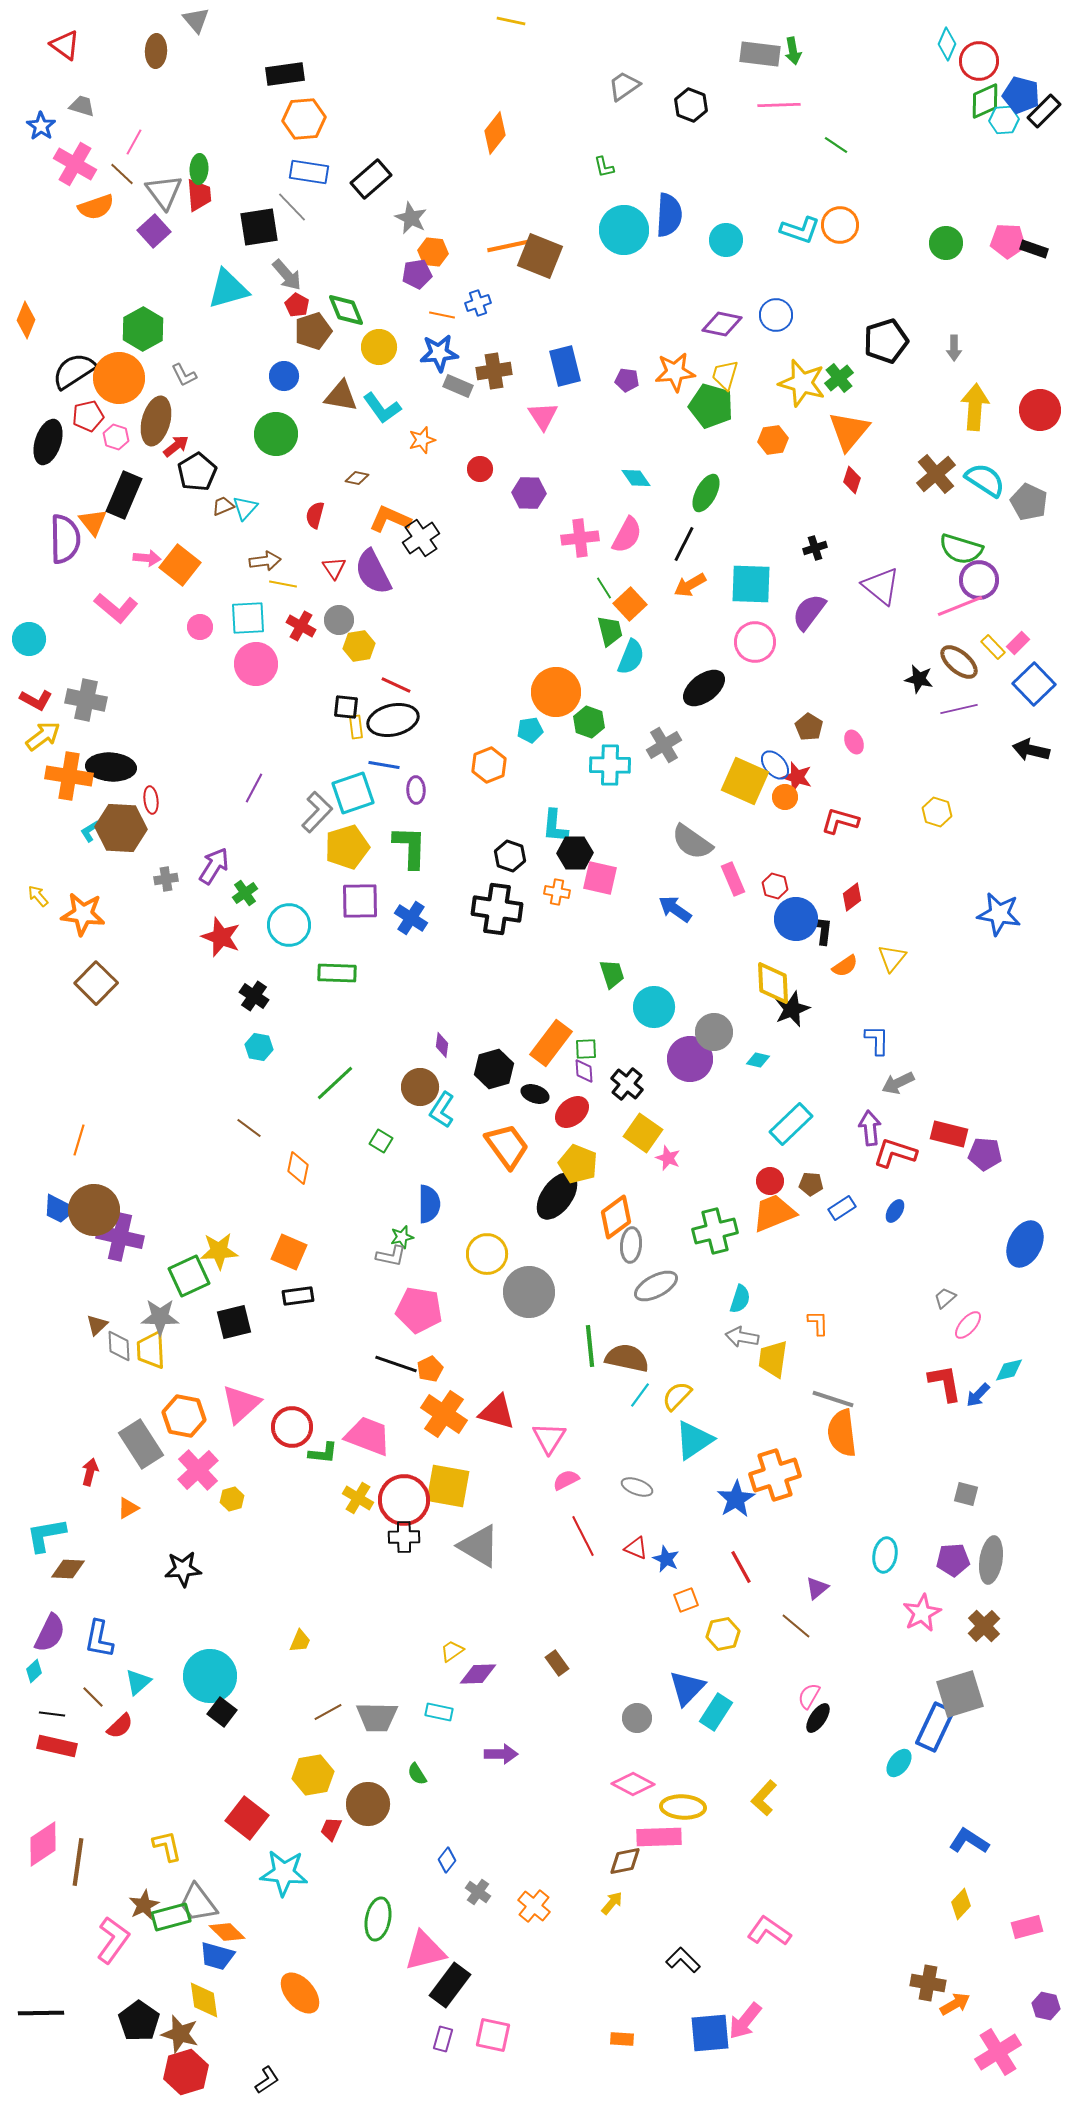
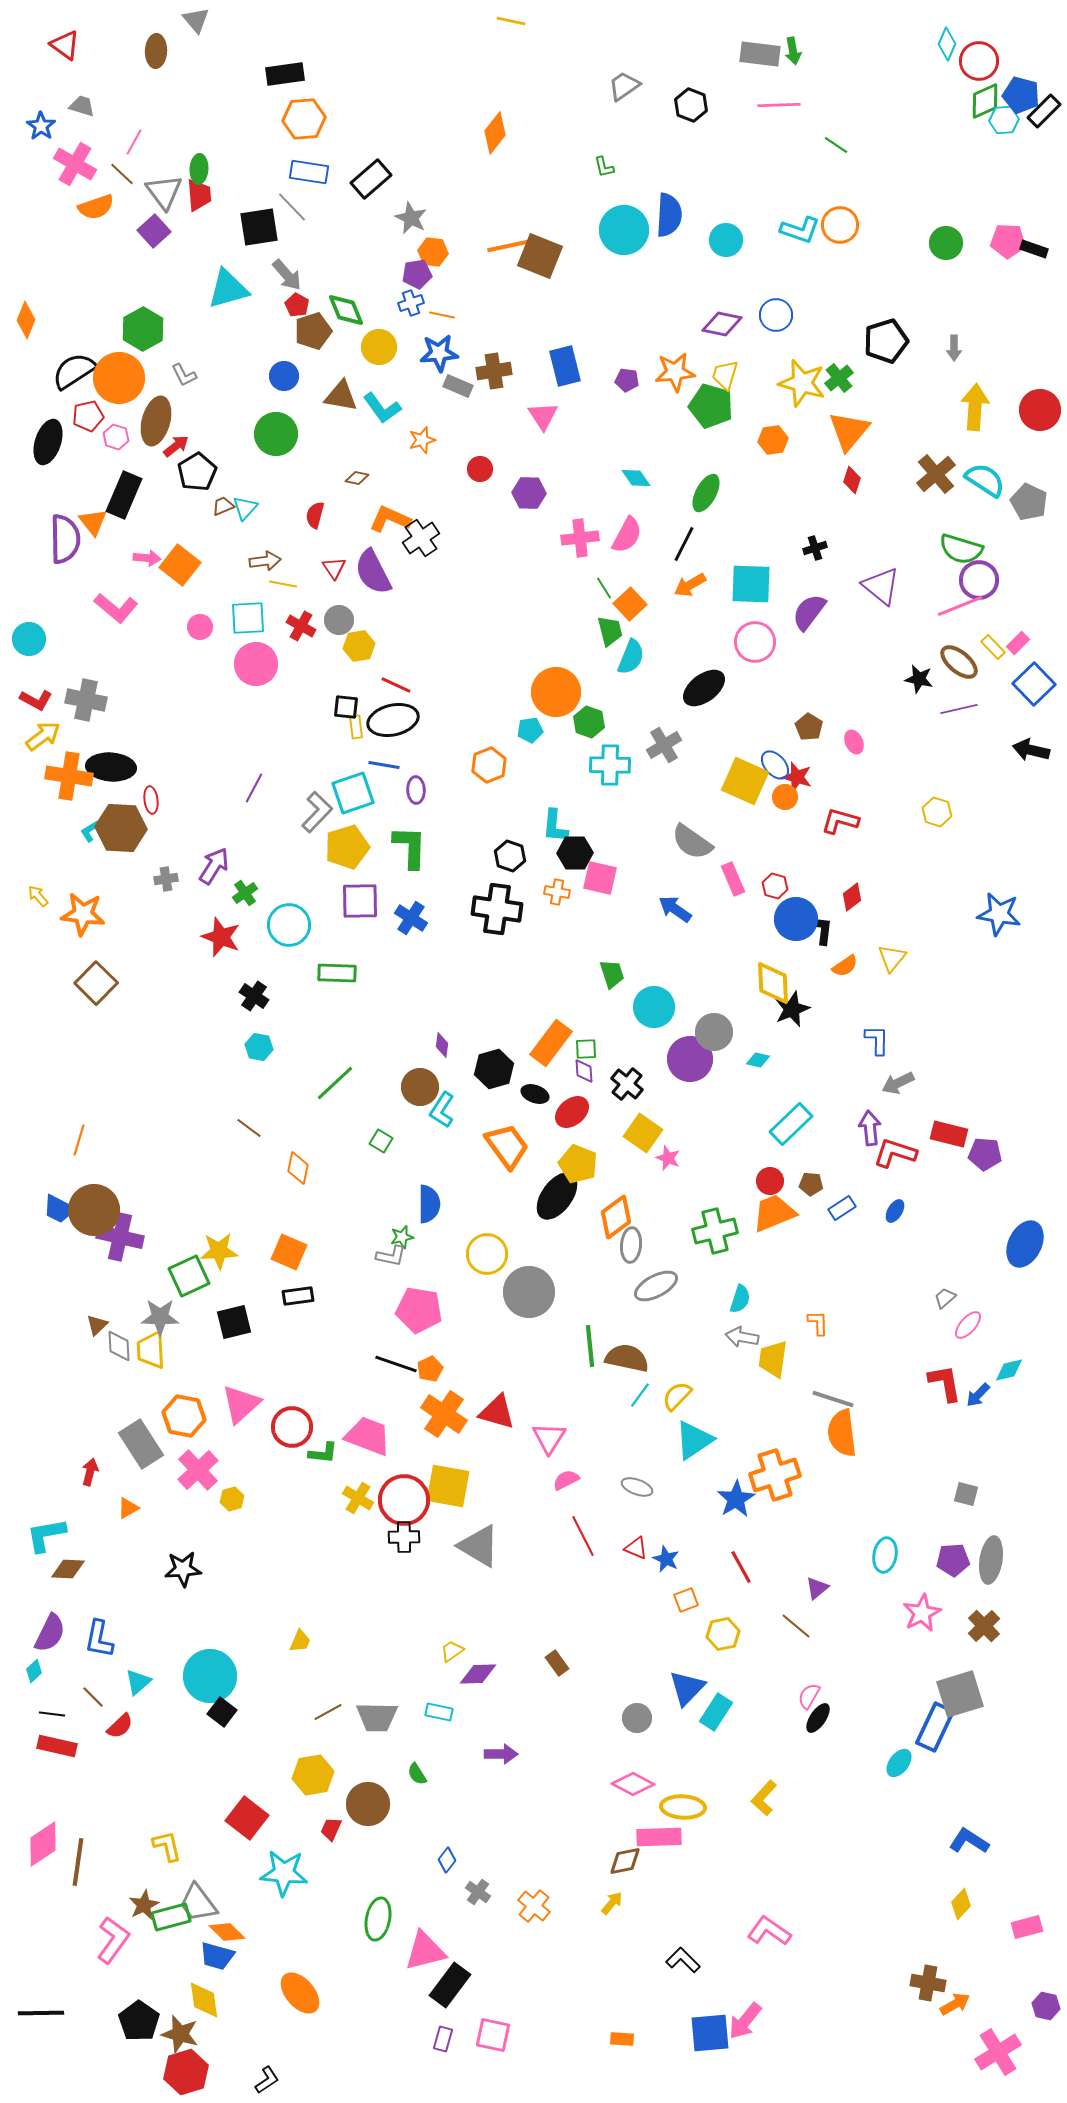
blue cross at (478, 303): moved 67 px left
